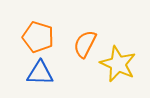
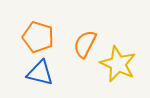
blue triangle: rotated 12 degrees clockwise
